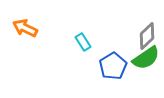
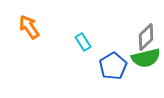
orange arrow: moved 4 px right, 1 px up; rotated 30 degrees clockwise
gray diamond: moved 1 px left, 1 px down
green semicircle: rotated 20 degrees clockwise
